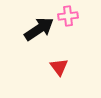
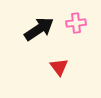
pink cross: moved 8 px right, 7 px down
